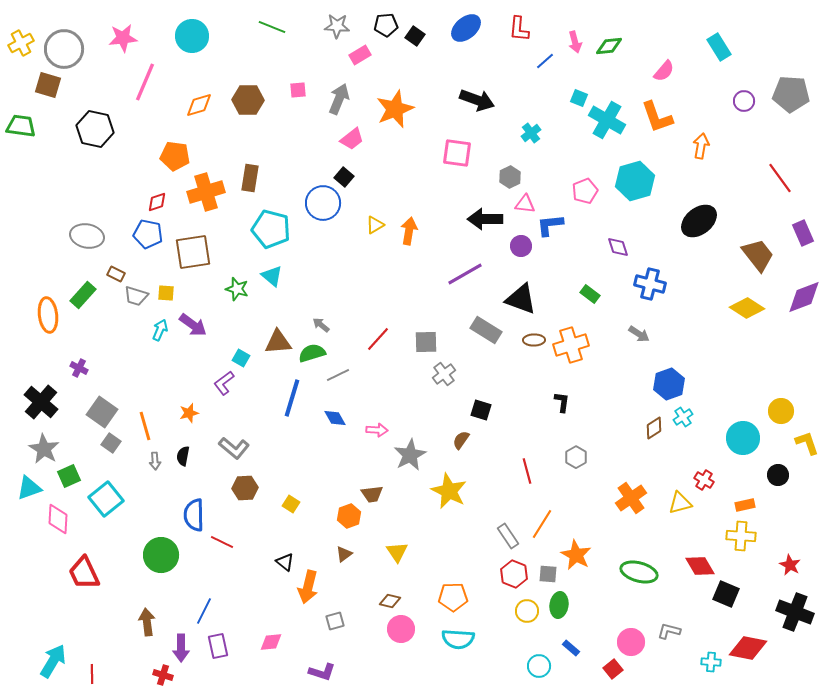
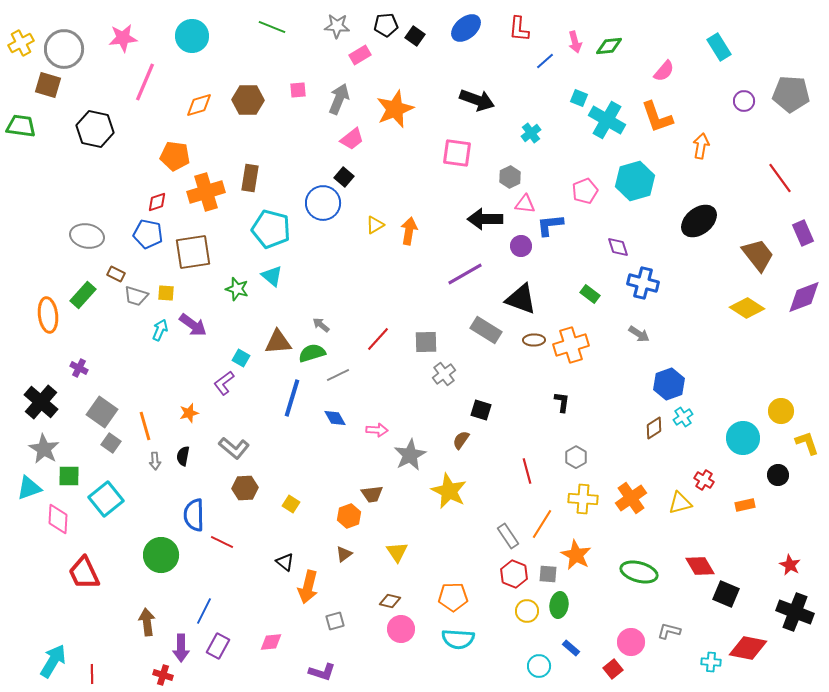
blue cross at (650, 284): moved 7 px left, 1 px up
green square at (69, 476): rotated 25 degrees clockwise
yellow cross at (741, 536): moved 158 px left, 37 px up
purple rectangle at (218, 646): rotated 40 degrees clockwise
